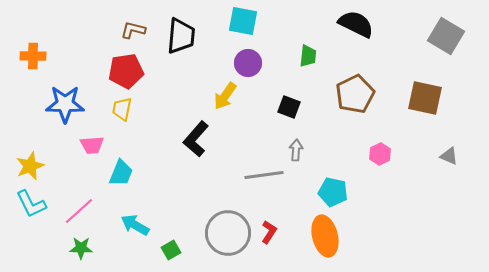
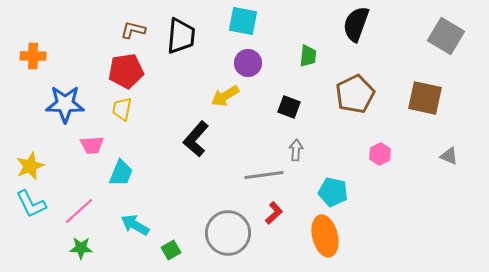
black semicircle: rotated 96 degrees counterclockwise
yellow arrow: rotated 24 degrees clockwise
red L-shape: moved 5 px right, 19 px up; rotated 15 degrees clockwise
